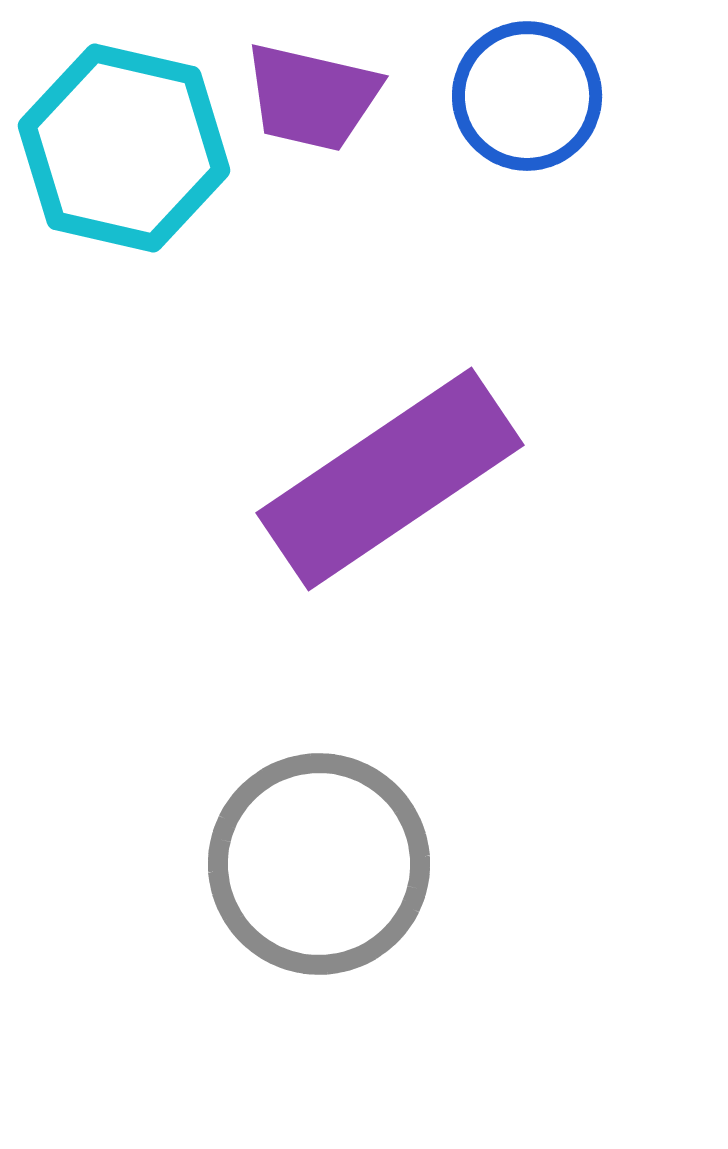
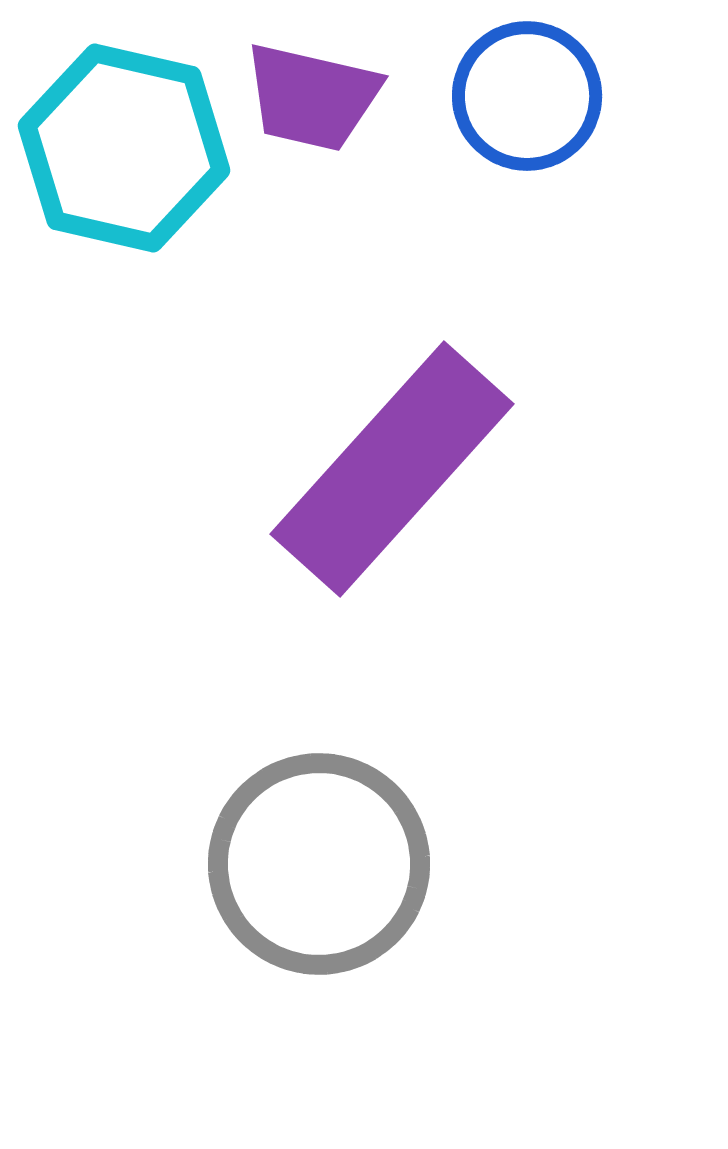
purple rectangle: moved 2 px right, 10 px up; rotated 14 degrees counterclockwise
